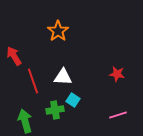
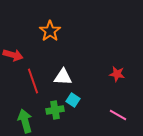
orange star: moved 8 px left
red arrow: moved 1 px left, 1 px up; rotated 138 degrees clockwise
pink line: rotated 48 degrees clockwise
